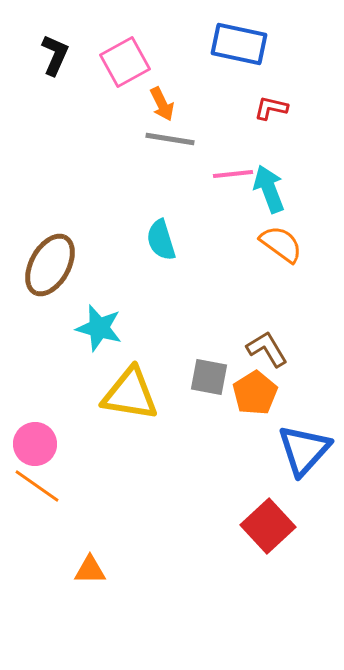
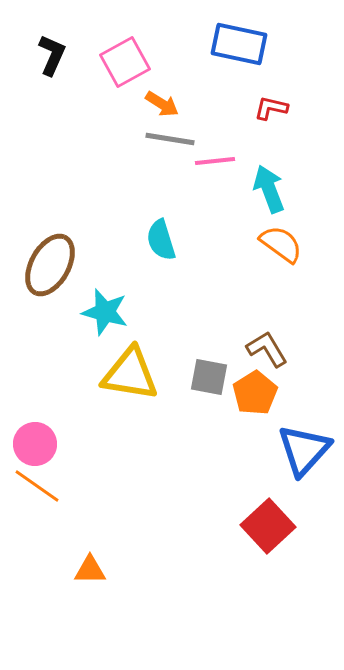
black L-shape: moved 3 px left
orange arrow: rotated 32 degrees counterclockwise
pink line: moved 18 px left, 13 px up
cyan star: moved 6 px right, 16 px up
yellow triangle: moved 20 px up
